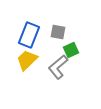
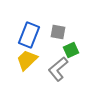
gray L-shape: moved 2 px down
